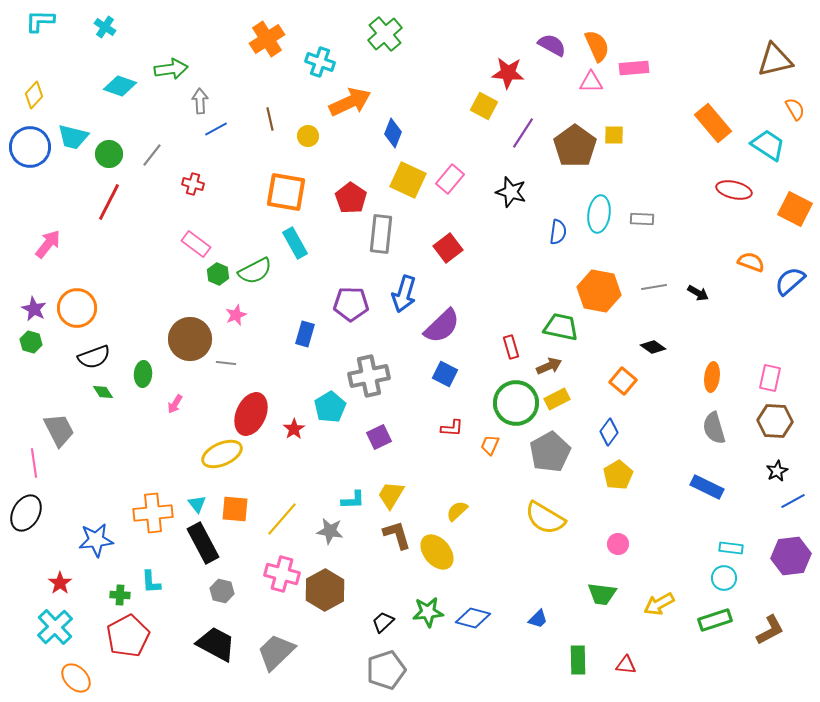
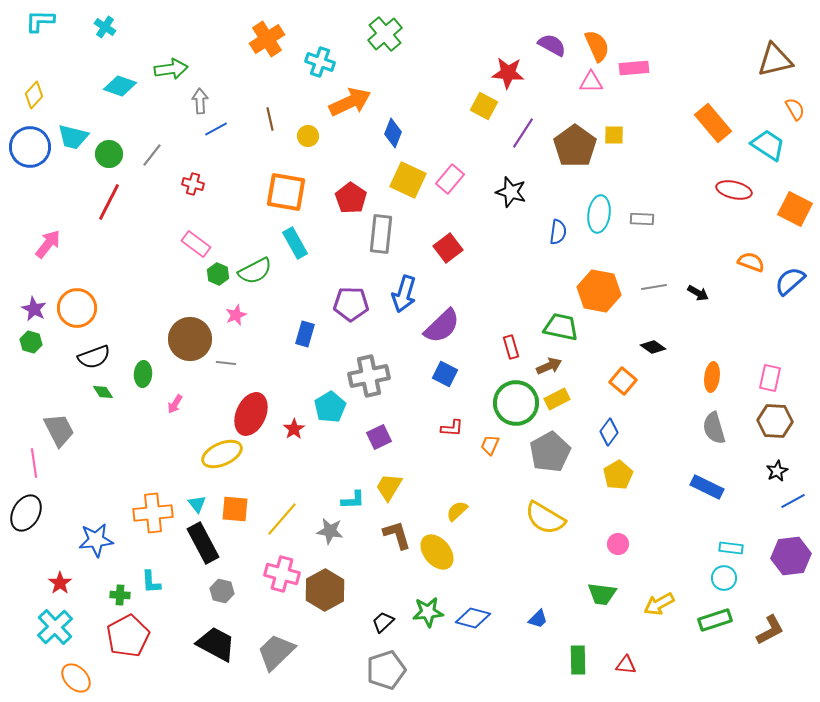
yellow trapezoid at (391, 495): moved 2 px left, 8 px up
